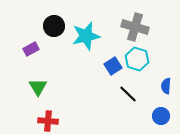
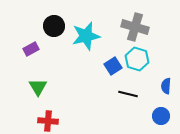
black line: rotated 30 degrees counterclockwise
